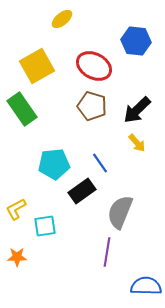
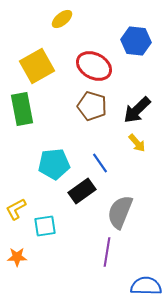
green rectangle: rotated 24 degrees clockwise
